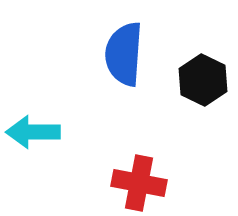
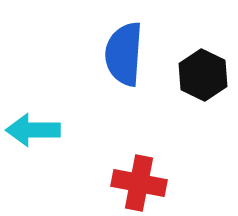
black hexagon: moved 5 px up
cyan arrow: moved 2 px up
